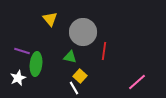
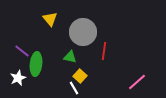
purple line: rotated 21 degrees clockwise
